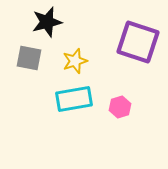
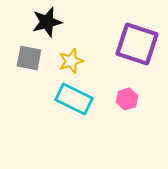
purple square: moved 1 px left, 2 px down
yellow star: moved 4 px left
cyan rectangle: rotated 36 degrees clockwise
pink hexagon: moved 7 px right, 8 px up
